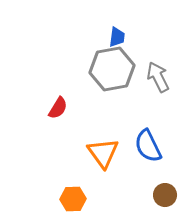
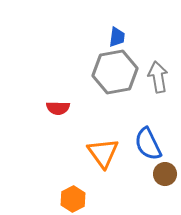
gray hexagon: moved 3 px right, 3 px down
gray arrow: rotated 16 degrees clockwise
red semicircle: rotated 60 degrees clockwise
blue semicircle: moved 2 px up
brown circle: moved 21 px up
orange hexagon: rotated 25 degrees counterclockwise
